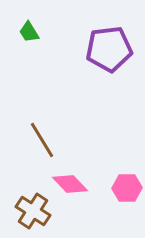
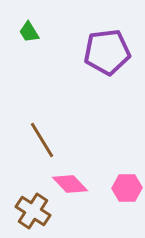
purple pentagon: moved 2 px left, 3 px down
